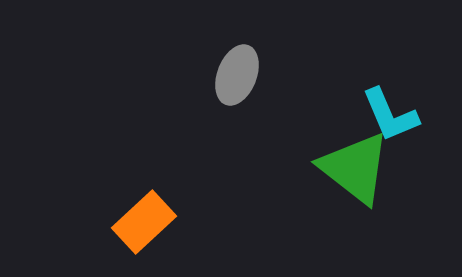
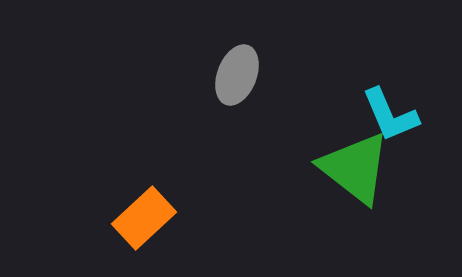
orange rectangle: moved 4 px up
